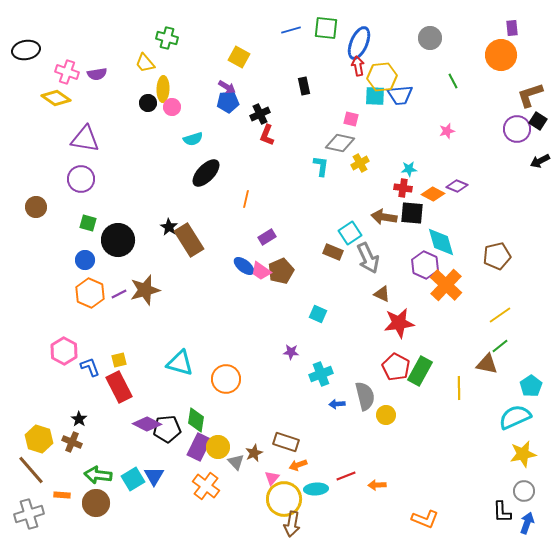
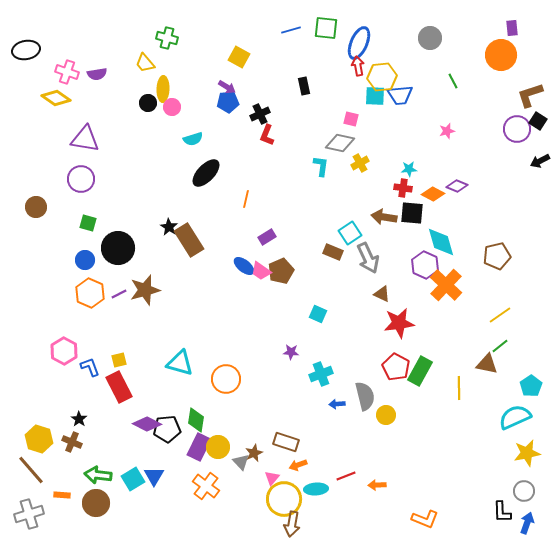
black circle at (118, 240): moved 8 px down
yellow star at (523, 454): moved 4 px right, 1 px up
gray triangle at (236, 462): moved 5 px right
